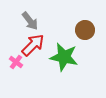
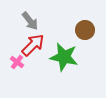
pink cross: moved 1 px right
